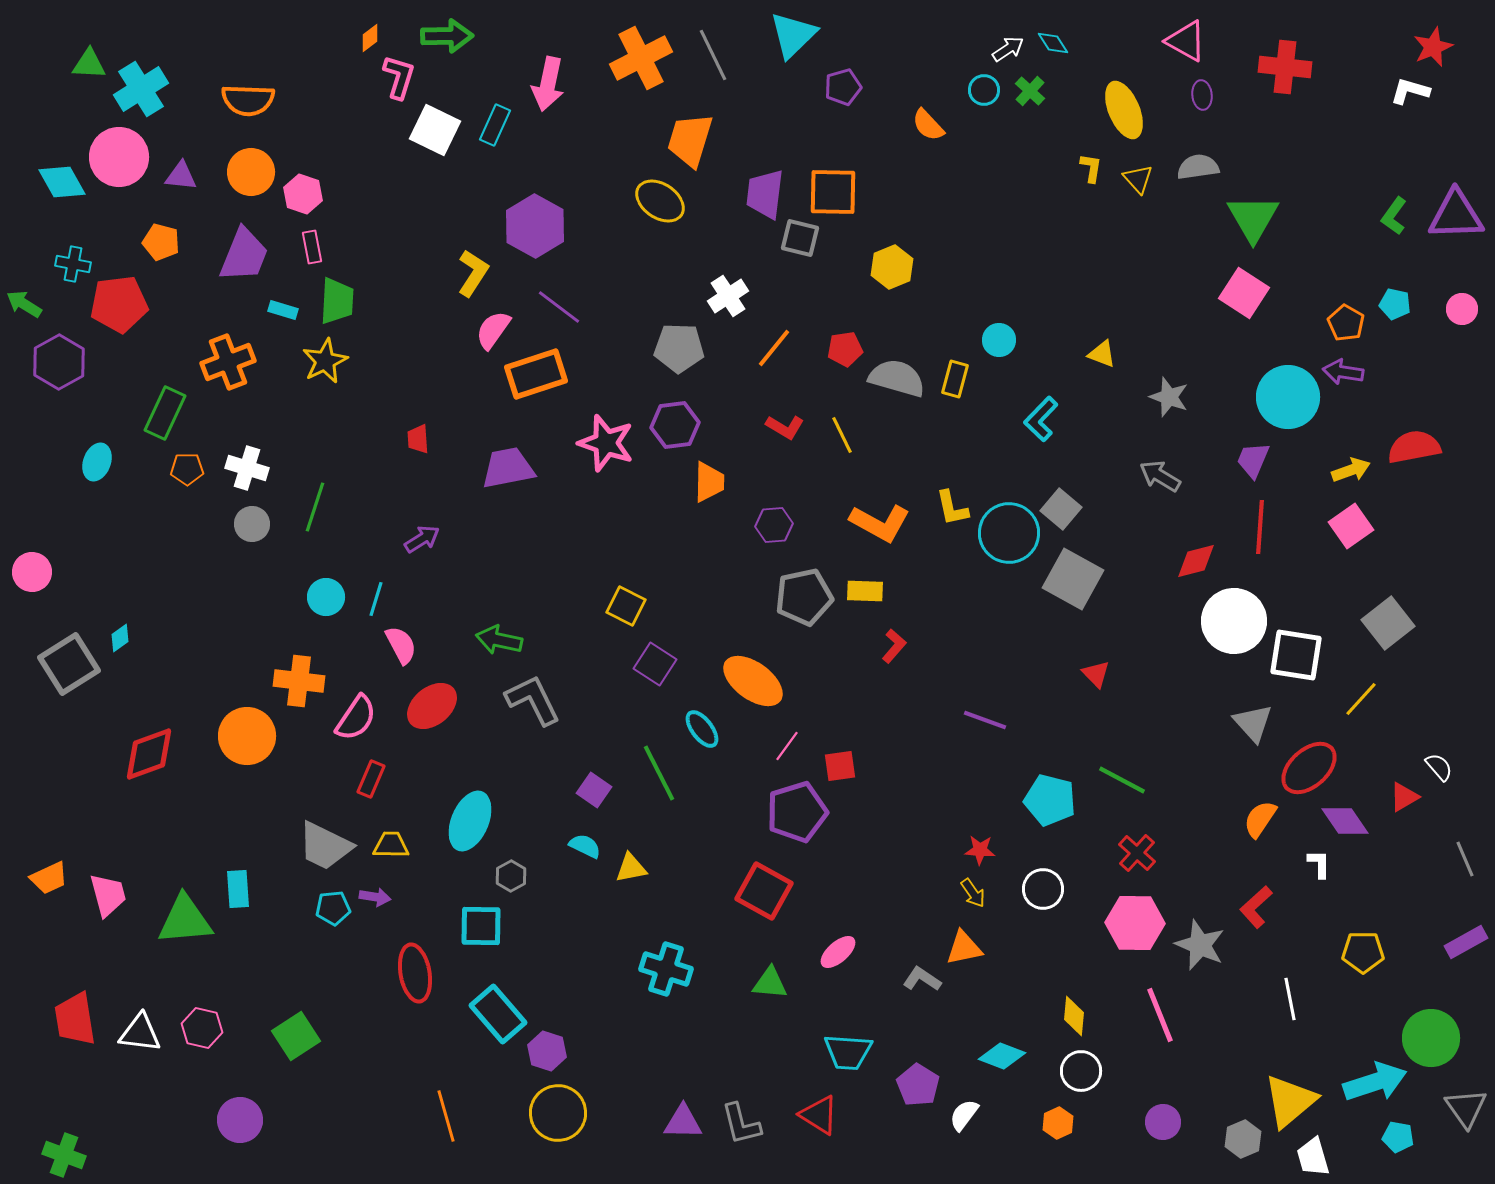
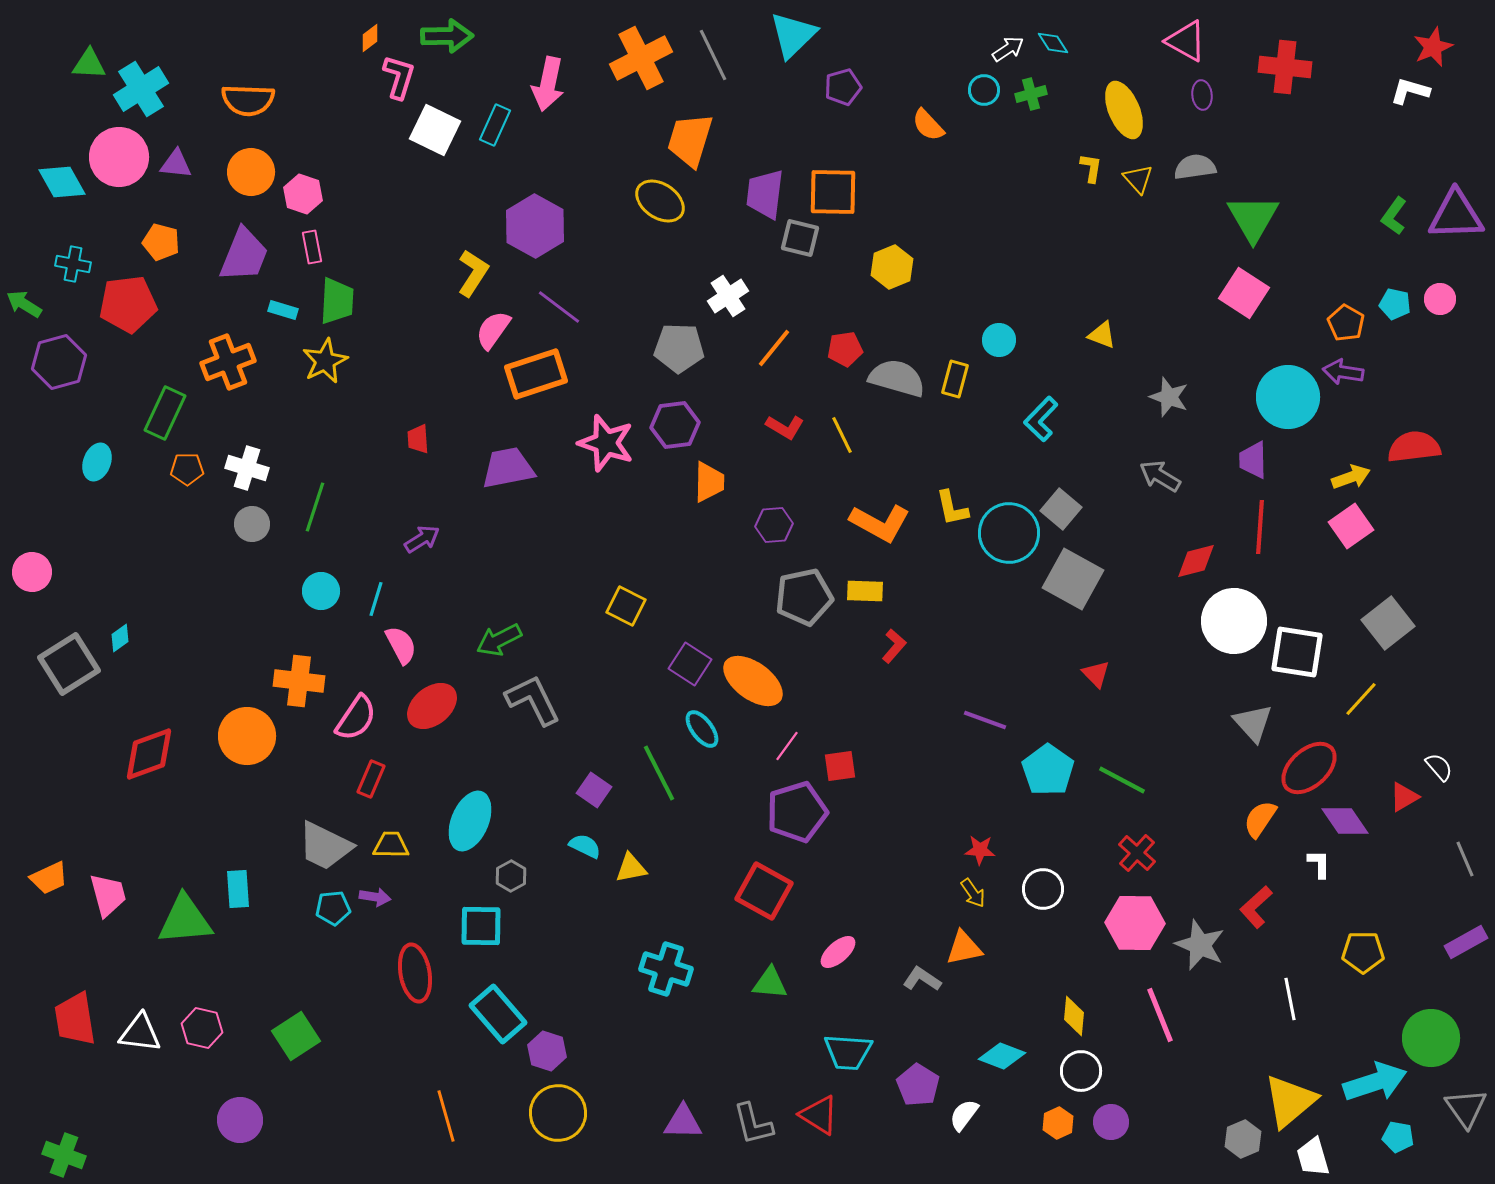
green cross at (1030, 91): moved 1 px right, 3 px down; rotated 32 degrees clockwise
gray semicircle at (1198, 167): moved 3 px left
purple triangle at (181, 176): moved 5 px left, 12 px up
red pentagon at (119, 304): moved 9 px right
pink circle at (1462, 309): moved 22 px left, 10 px up
yellow triangle at (1102, 354): moved 19 px up
purple hexagon at (59, 362): rotated 14 degrees clockwise
red semicircle at (1414, 447): rotated 4 degrees clockwise
purple trapezoid at (1253, 460): rotated 24 degrees counterclockwise
yellow arrow at (1351, 470): moved 7 px down
cyan circle at (326, 597): moved 5 px left, 6 px up
green arrow at (499, 640): rotated 39 degrees counterclockwise
white square at (1296, 655): moved 1 px right, 3 px up
purple square at (655, 664): moved 35 px right
cyan pentagon at (1050, 800): moved 2 px left, 30 px up; rotated 21 degrees clockwise
purple circle at (1163, 1122): moved 52 px left
gray L-shape at (741, 1124): moved 12 px right
